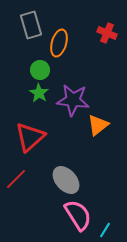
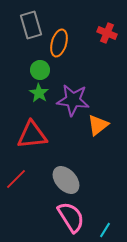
red triangle: moved 2 px right, 2 px up; rotated 36 degrees clockwise
pink semicircle: moved 7 px left, 2 px down
